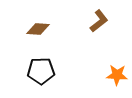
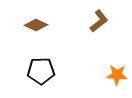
brown diamond: moved 2 px left, 4 px up; rotated 20 degrees clockwise
